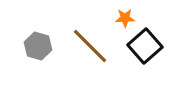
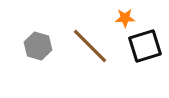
black square: rotated 24 degrees clockwise
